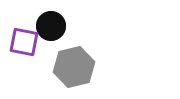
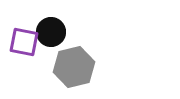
black circle: moved 6 px down
